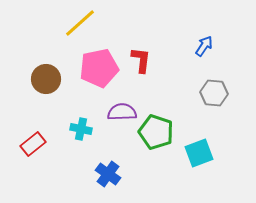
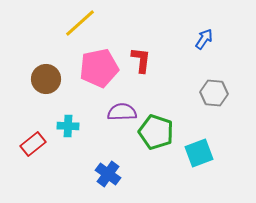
blue arrow: moved 7 px up
cyan cross: moved 13 px left, 3 px up; rotated 10 degrees counterclockwise
